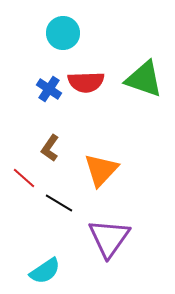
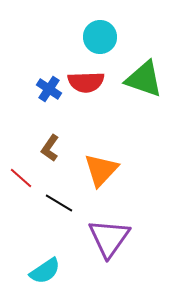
cyan circle: moved 37 px right, 4 px down
red line: moved 3 px left
